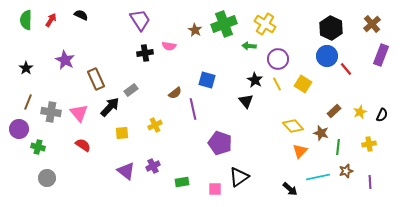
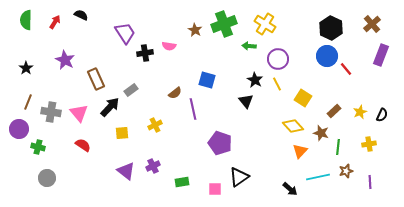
red arrow at (51, 20): moved 4 px right, 2 px down
purple trapezoid at (140, 20): moved 15 px left, 13 px down
yellow square at (303, 84): moved 14 px down
